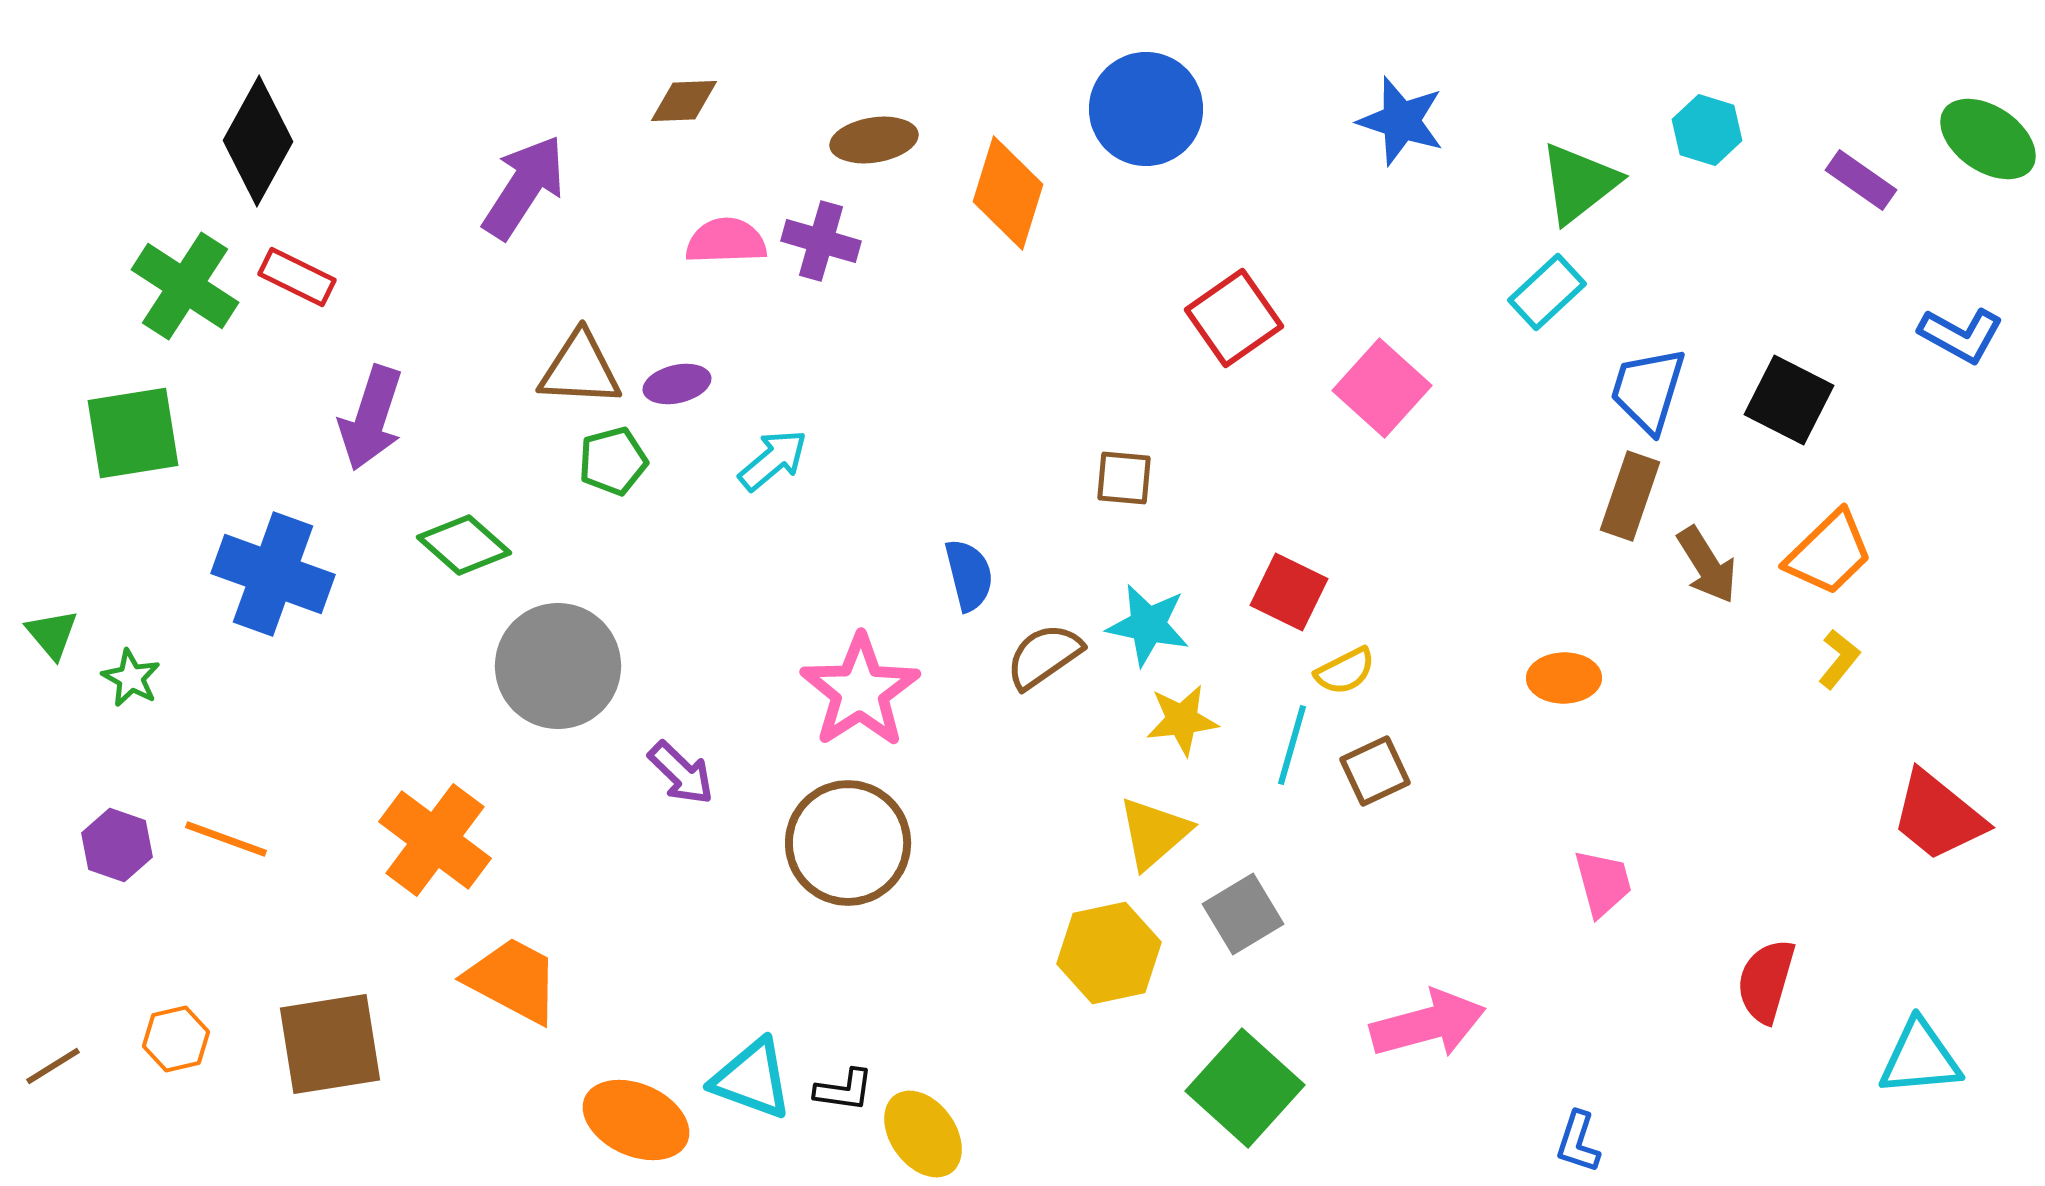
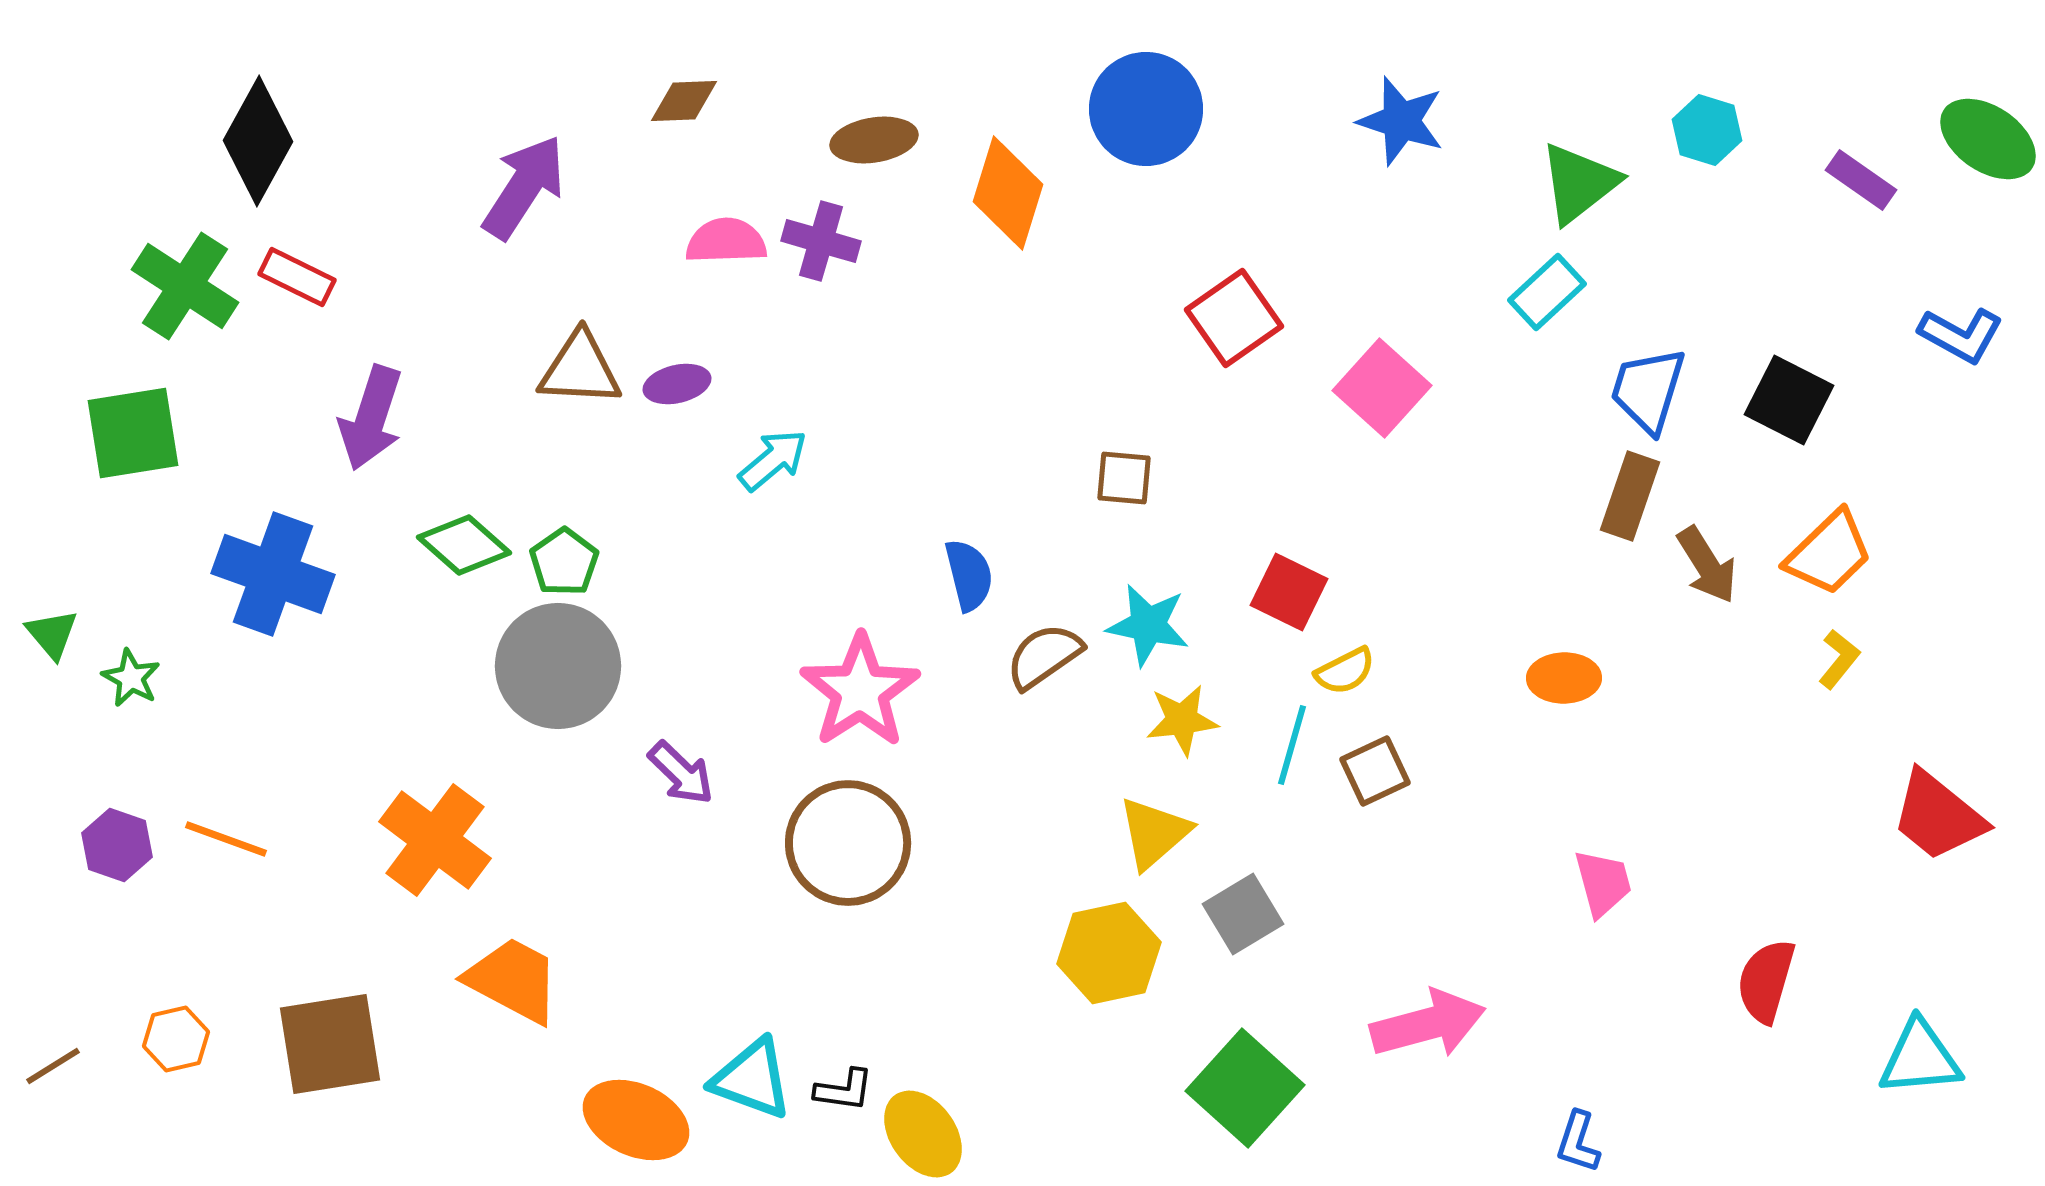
green pentagon at (613, 461): moved 49 px left, 101 px down; rotated 20 degrees counterclockwise
